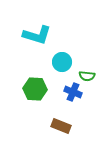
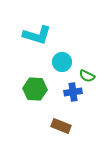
green semicircle: rotated 21 degrees clockwise
blue cross: rotated 30 degrees counterclockwise
